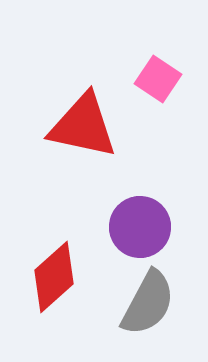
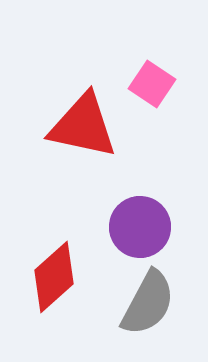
pink square: moved 6 px left, 5 px down
